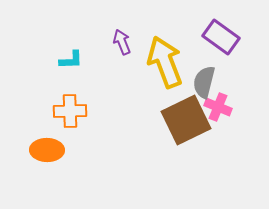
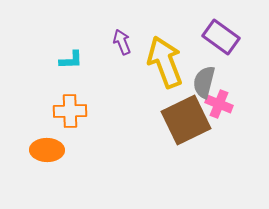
pink cross: moved 1 px right, 3 px up
